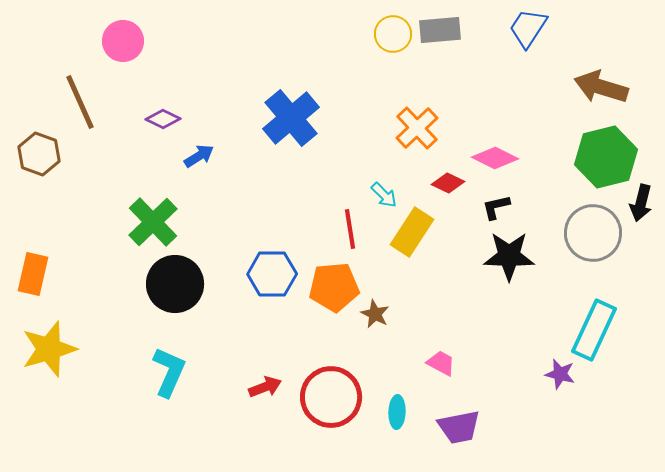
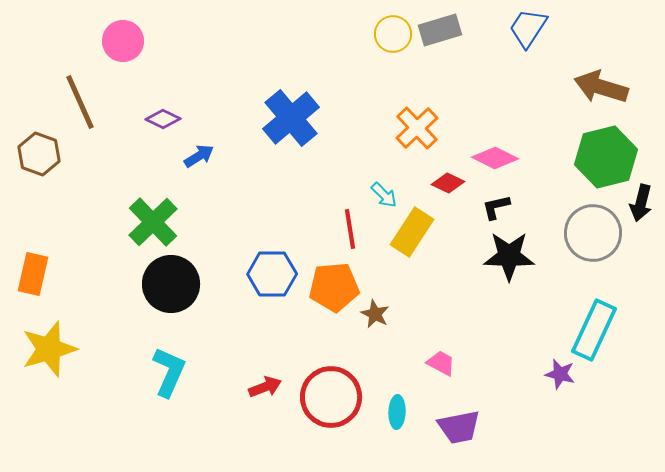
gray rectangle: rotated 12 degrees counterclockwise
black circle: moved 4 px left
